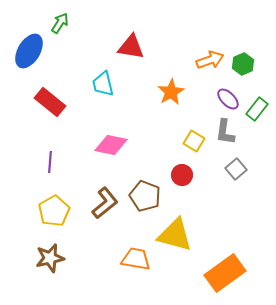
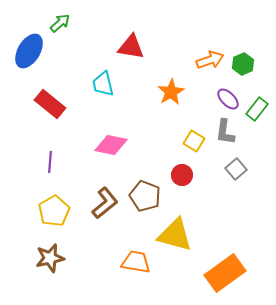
green arrow: rotated 15 degrees clockwise
red rectangle: moved 2 px down
orange trapezoid: moved 3 px down
